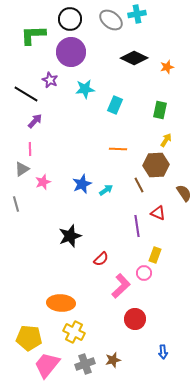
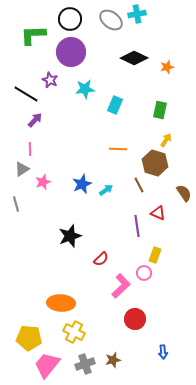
purple arrow: moved 1 px up
brown hexagon: moved 1 px left, 2 px up; rotated 20 degrees clockwise
